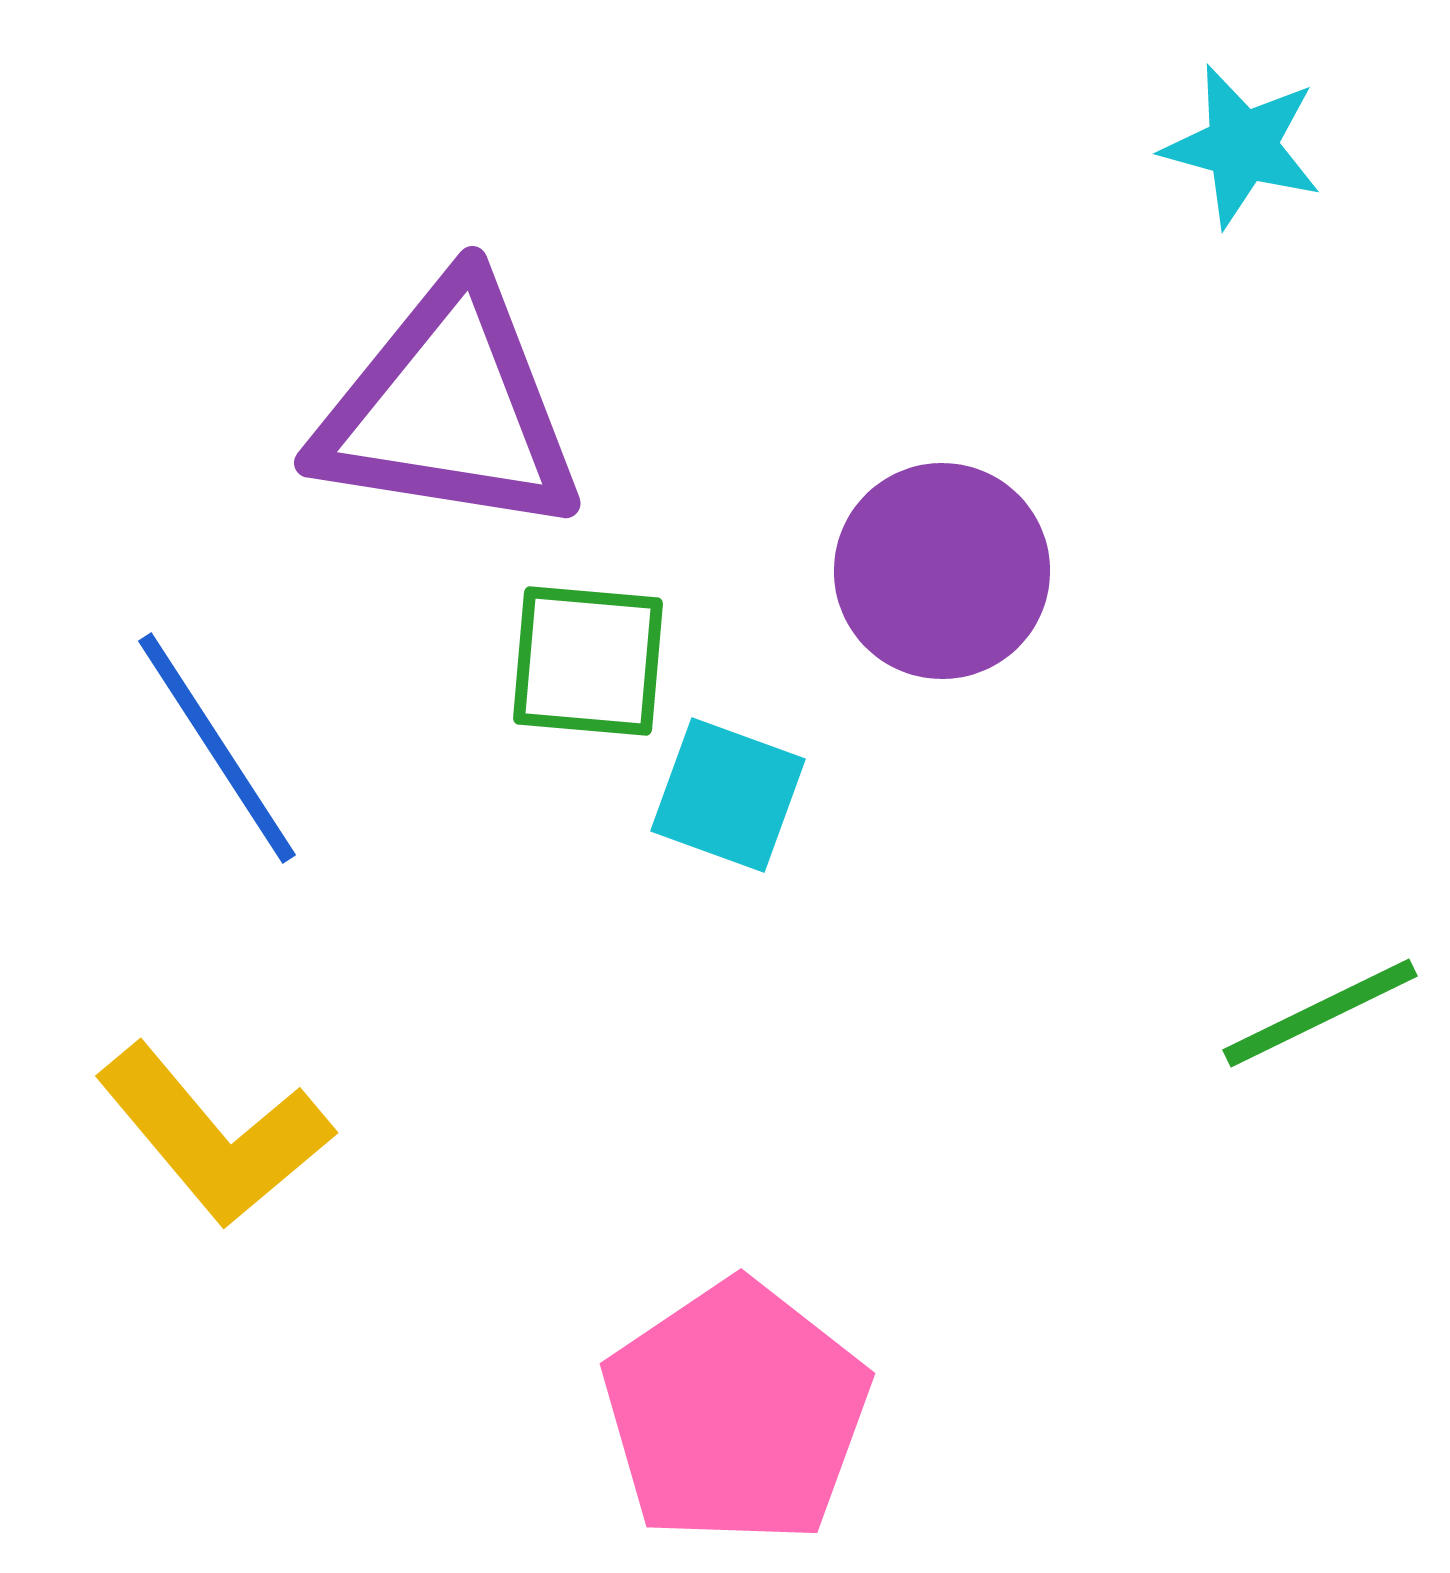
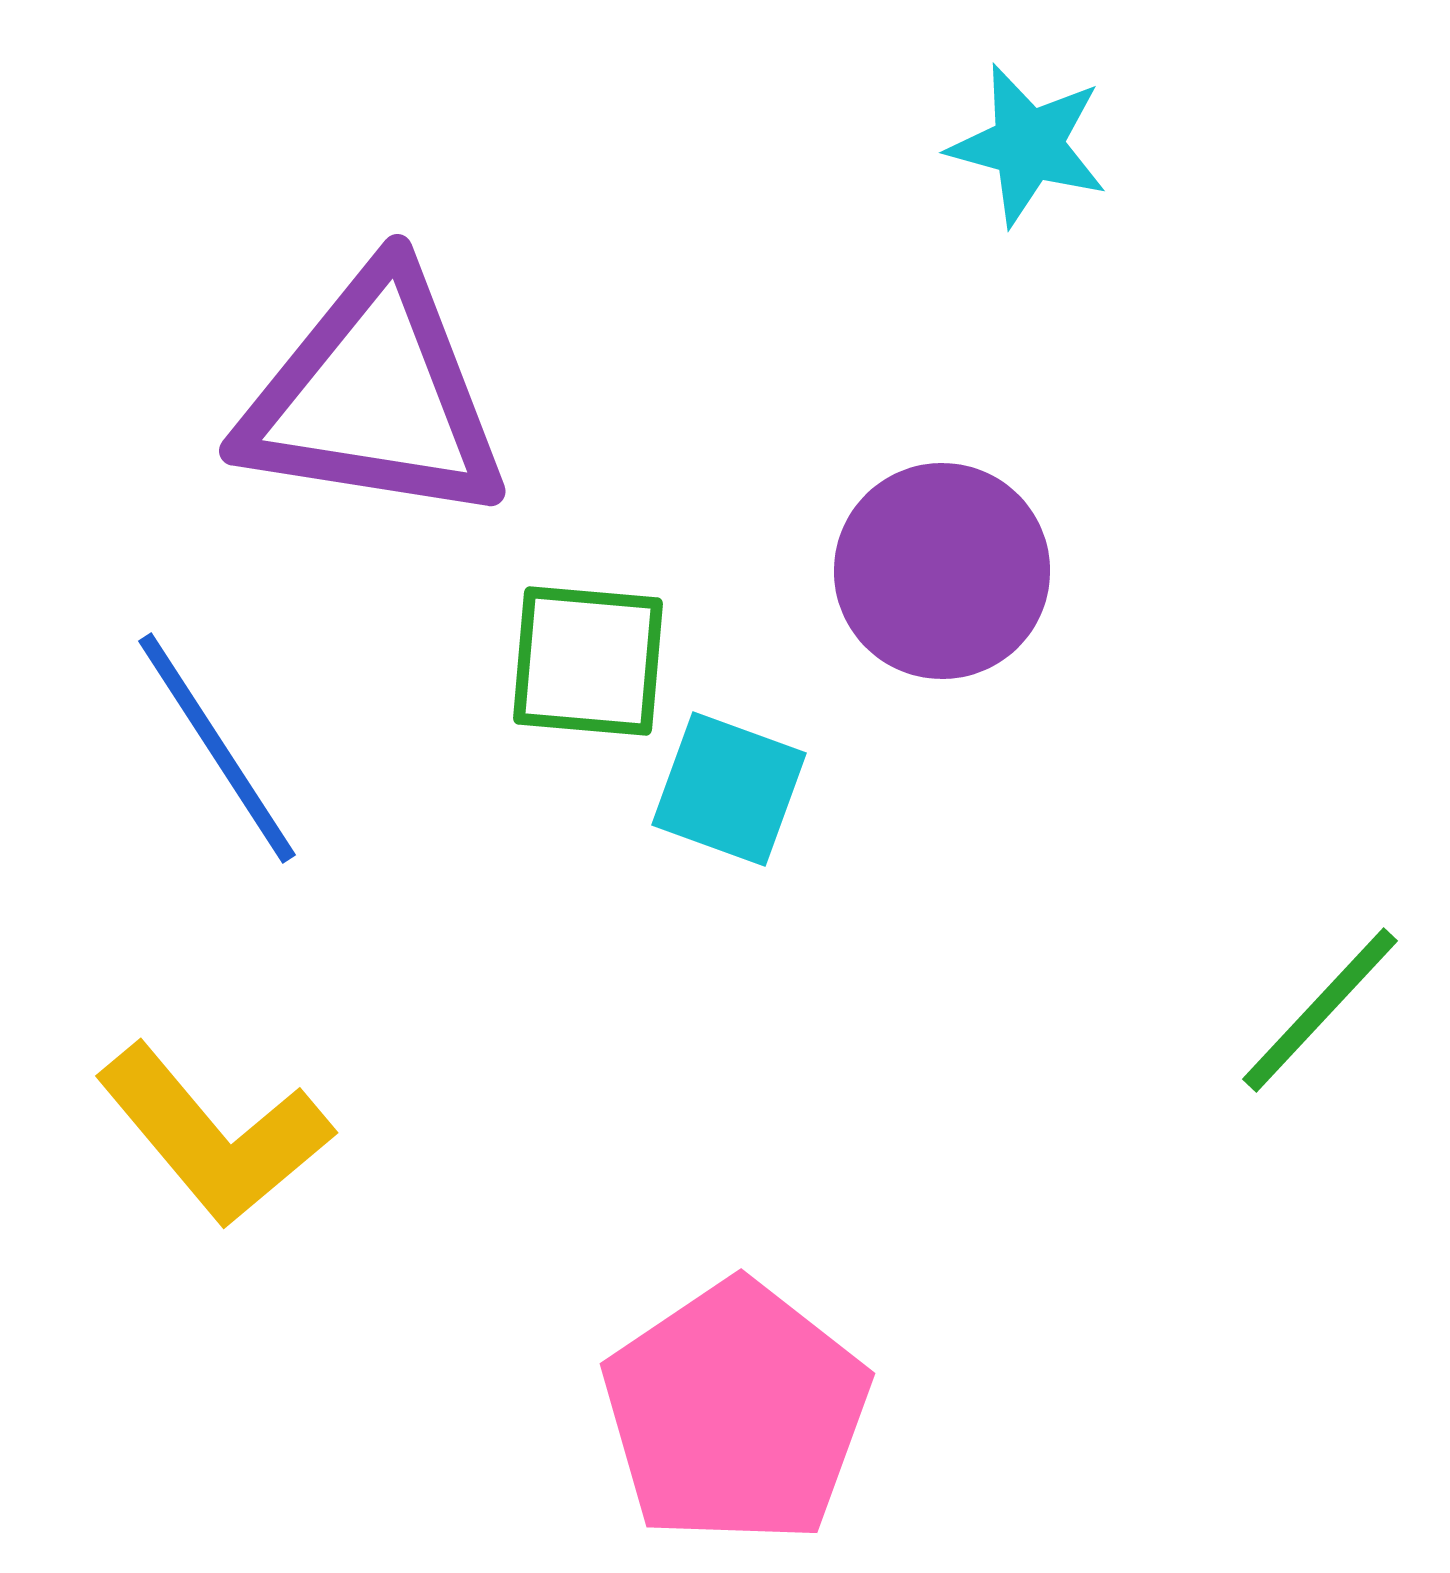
cyan star: moved 214 px left, 1 px up
purple triangle: moved 75 px left, 12 px up
cyan square: moved 1 px right, 6 px up
green line: moved 3 px up; rotated 21 degrees counterclockwise
